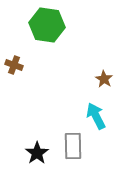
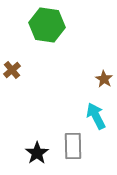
brown cross: moved 2 px left, 5 px down; rotated 30 degrees clockwise
